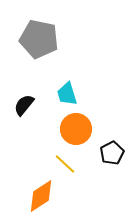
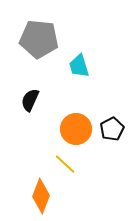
gray pentagon: rotated 6 degrees counterclockwise
cyan trapezoid: moved 12 px right, 28 px up
black semicircle: moved 6 px right, 5 px up; rotated 15 degrees counterclockwise
black pentagon: moved 24 px up
orange diamond: rotated 36 degrees counterclockwise
